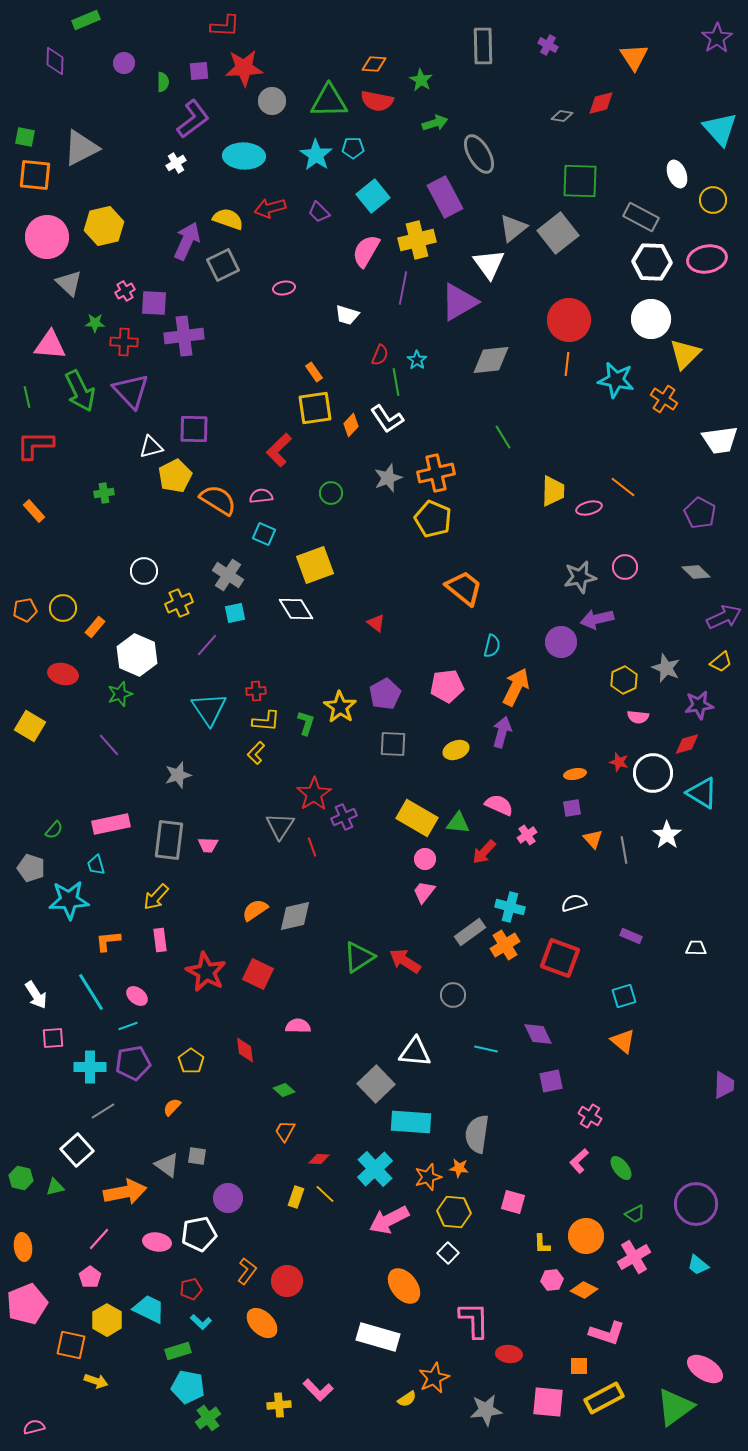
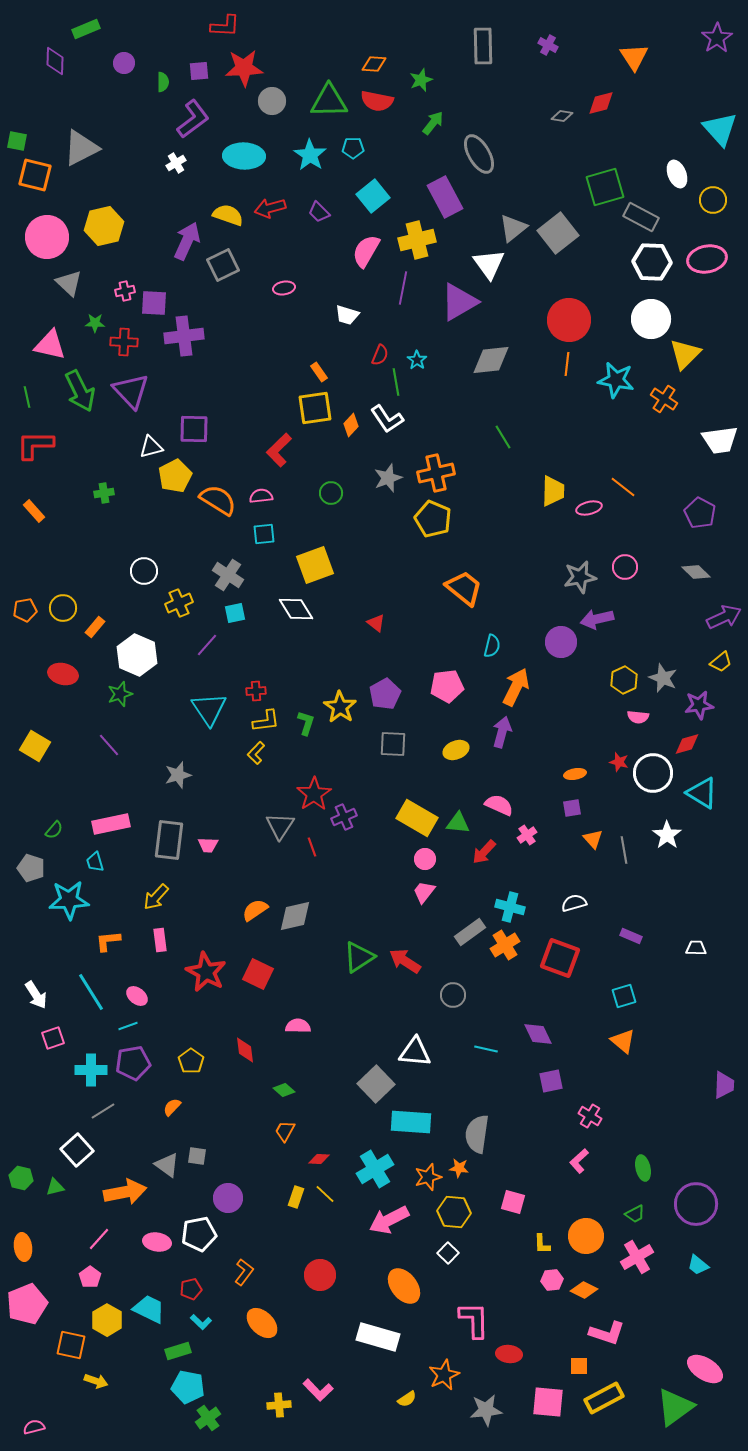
green rectangle at (86, 20): moved 9 px down
green star at (421, 80): rotated 20 degrees clockwise
green arrow at (435, 123): moved 2 px left; rotated 35 degrees counterclockwise
green square at (25, 137): moved 8 px left, 4 px down
cyan star at (316, 155): moved 6 px left
orange square at (35, 175): rotated 8 degrees clockwise
green square at (580, 181): moved 25 px right, 6 px down; rotated 18 degrees counterclockwise
yellow semicircle at (228, 219): moved 4 px up
pink cross at (125, 291): rotated 18 degrees clockwise
pink triangle at (50, 345): rotated 8 degrees clockwise
orange rectangle at (314, 372): moved 5 px right
cyan square at (264, 534): rotated 30 degrees counterclockwise
gray star at (666, 668): moved 3 px left, 10 px down
yellow L-shape at (266, 721): rotated 12 degrees counterclockwise
yellow square at (30, 726): moved 5 px right, 20 px down
cyan trapezoid at (96, 865): moved 1 px left, 3 px up
pink square at (53, 1038): rotated 15 degrees counterclockwise
cyan cross at (90, 1067): moved 1 px right, 3 px down
green ellipse at (621, 1168): moved 22 px right; rotated 25 degrees clockwise
cyan cross at (375, 1169): rotated 12 degrees clockwise
pink cross at (634, 1257): moved 3 px right
orange L-shape at (247, 1271): moved 3 px left, 1 px down
red circle at (287, 1281): moved 33 px right, 6 px up
orange star at (434, 1378): moved 10 px right, 3 px up
